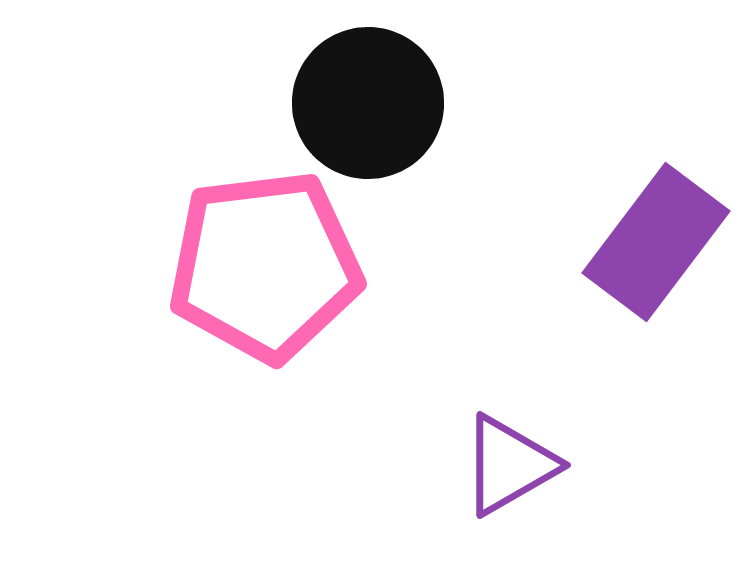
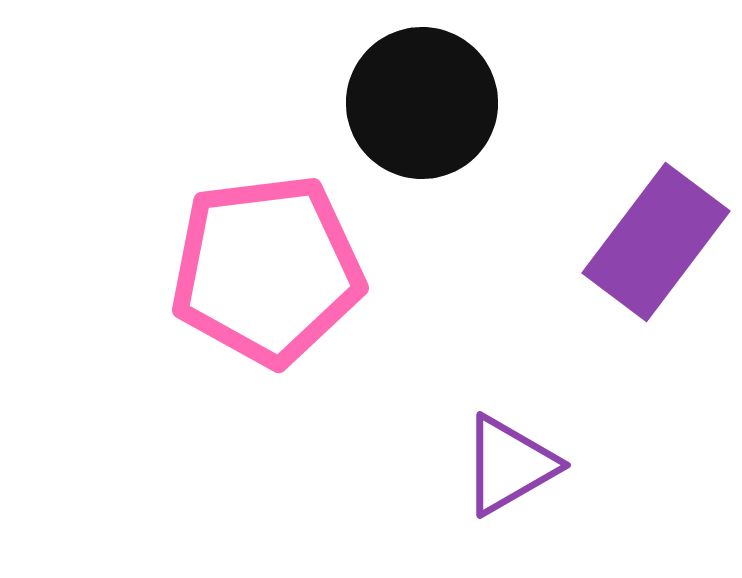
black circle: moved 54 px right
pink pentagon: moved 2 px right, 4 px down
